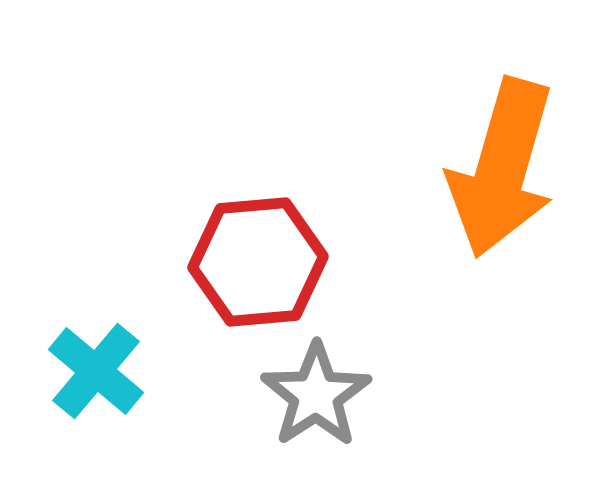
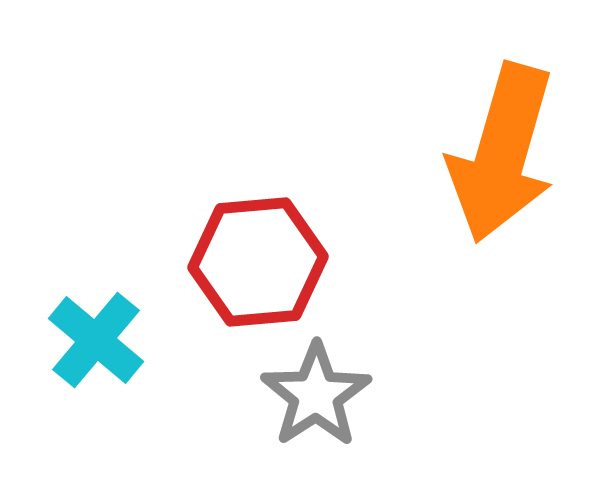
orange arrow: moved 15 px up
cyan cross: moved 31 px up
